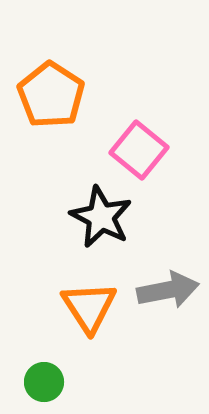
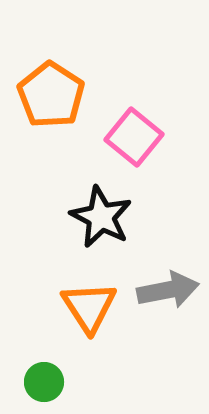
pink square: moved 5 px left, 13 px up
